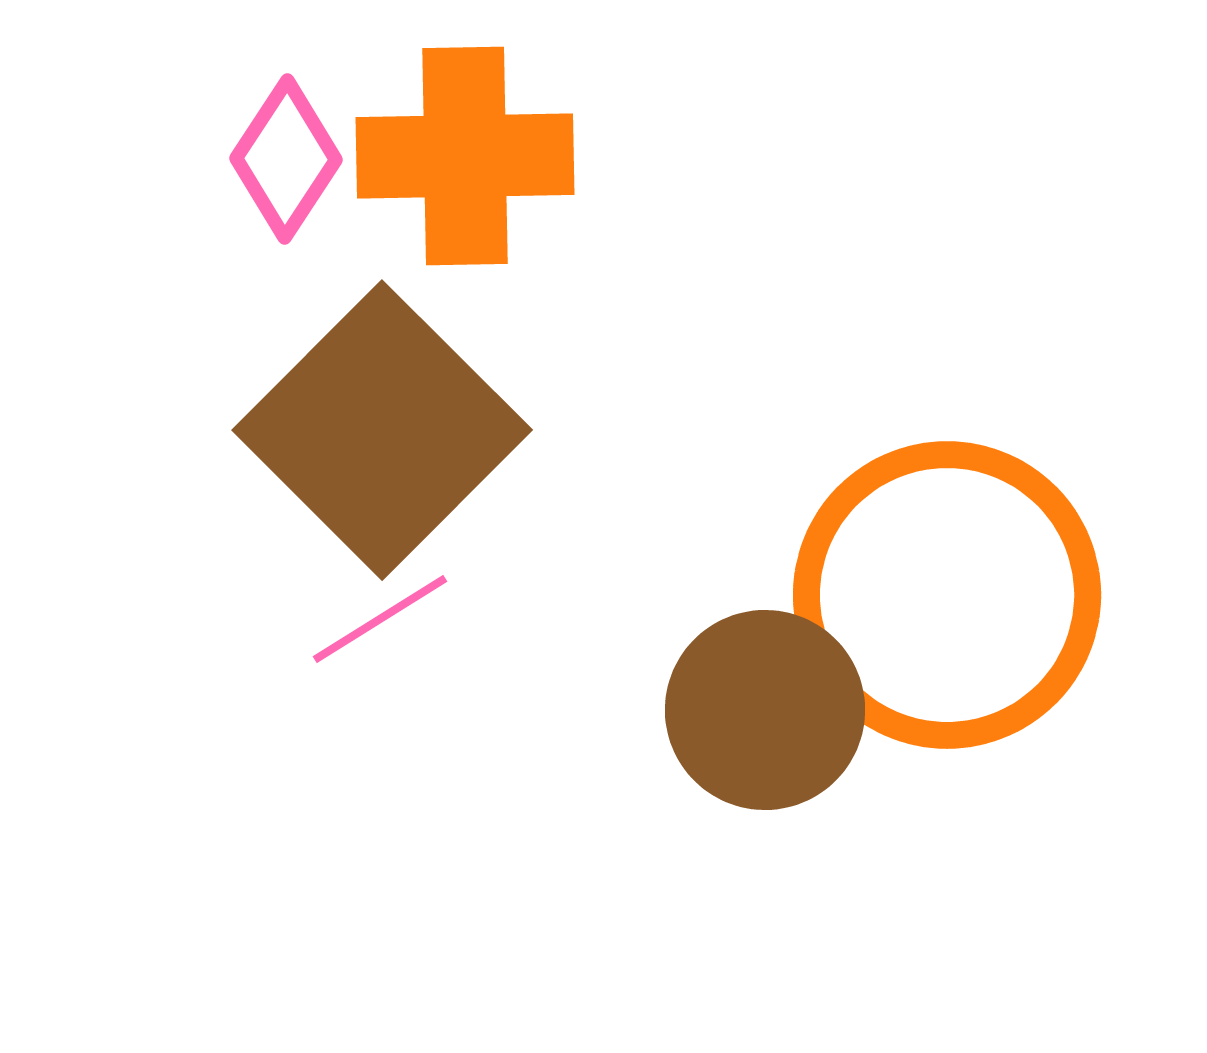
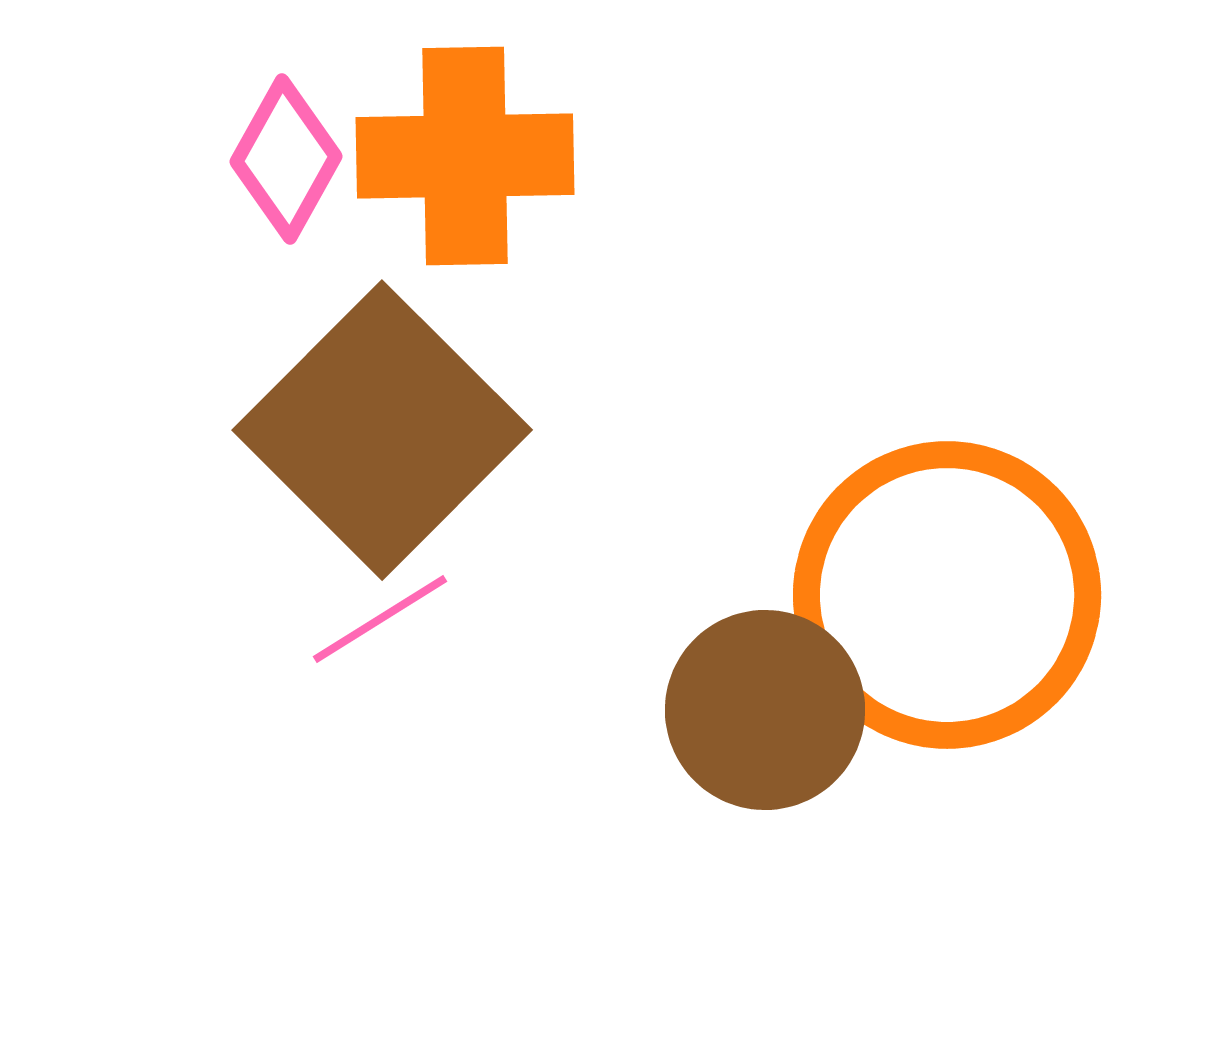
pink diamond: rotated 4 degrees counterclockwise
